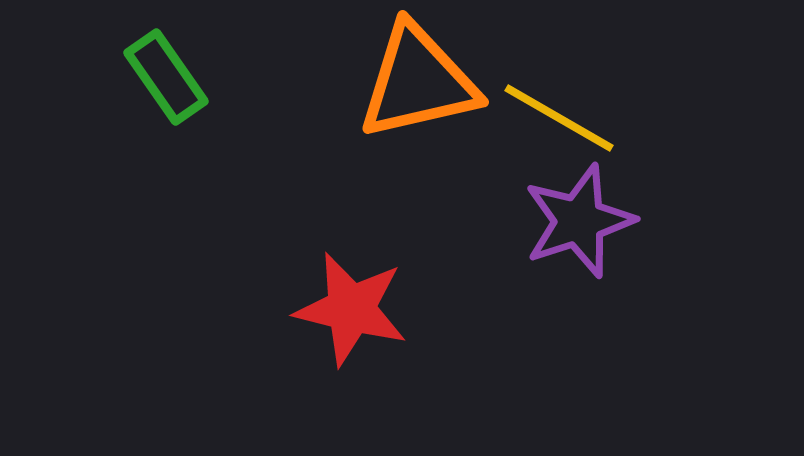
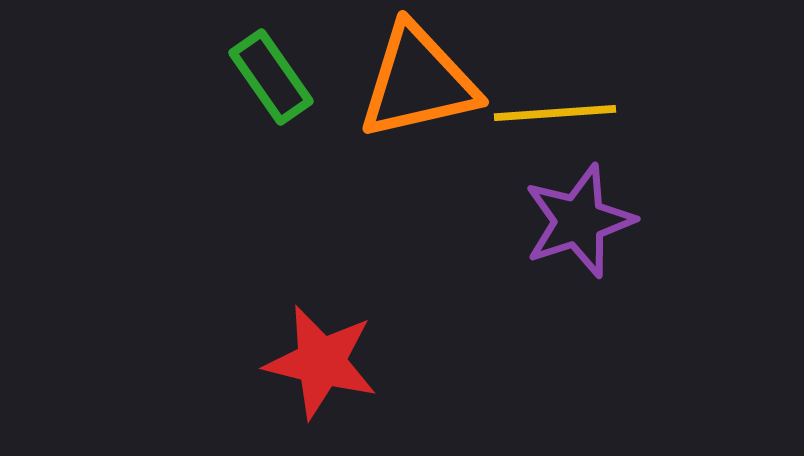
green rectangle: moved 105 px right
yellow line: moved 4 px left, 5 px up; rotated 34 degrees counterclockwise
red star: moved 30 px left, 53 px down
